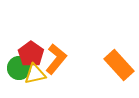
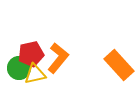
red pentagon: rotated 25 degrees clockwise
orange L-shape: moved 2 px right, 1 px up
